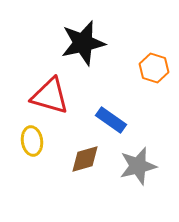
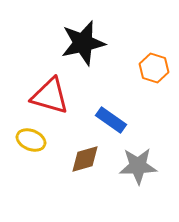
yellow ellipse: moved 1 px left, 1 px up; rotated 60 degrees counterclockwise
gray star: rotated 12 degrees clockwise
